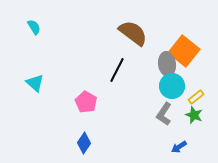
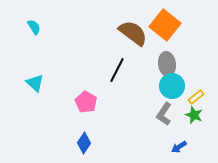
orange square: moved 19 px left, 26 px up
